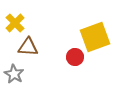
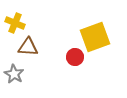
yellow cross: rotated 24 degrees counterclockwise
